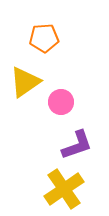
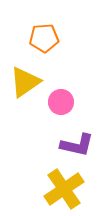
purple L-shape: rotated 32 degrees clockwise
